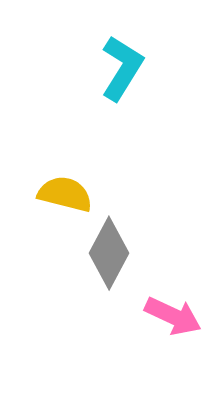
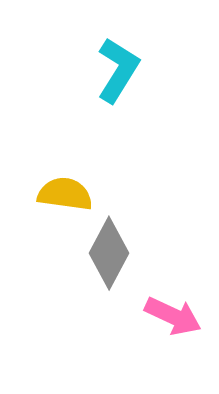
cyan L-shape: moved 4 px left, 2 px down
yellow semicircle: rotated 6 degrees counterclockwise
